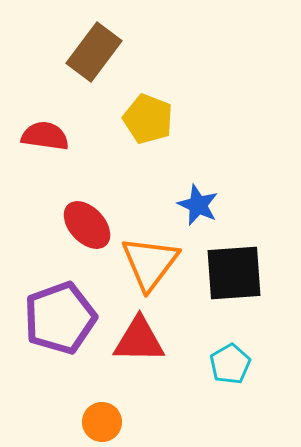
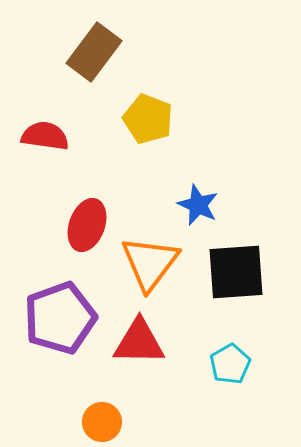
red ellipse: rotated 63 degrees clockwise
black square: moved 2 px right, 1 px up
red triangle: moved 2 px down
